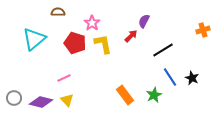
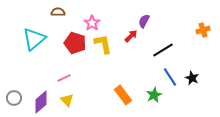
orange rectangle: moved 2 px left
purple diamond: rotated 55 degrees counterclockwise
